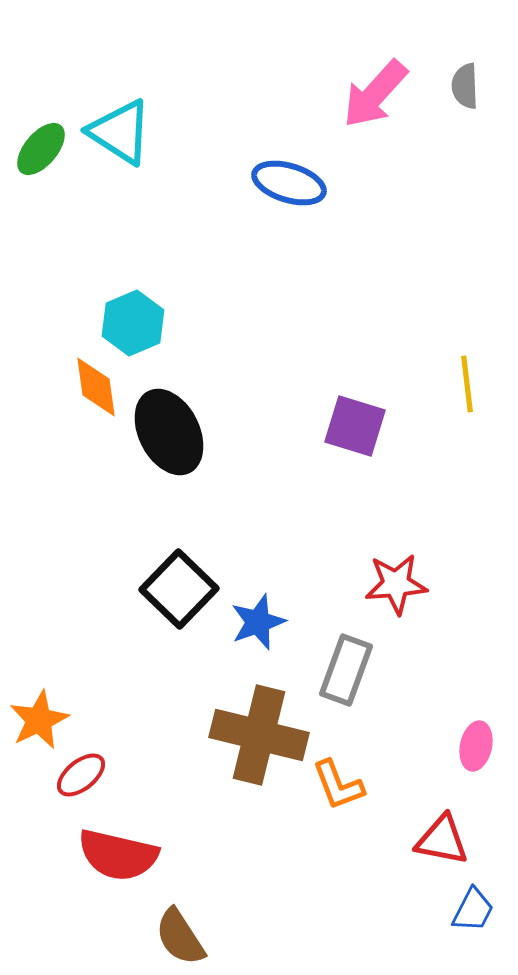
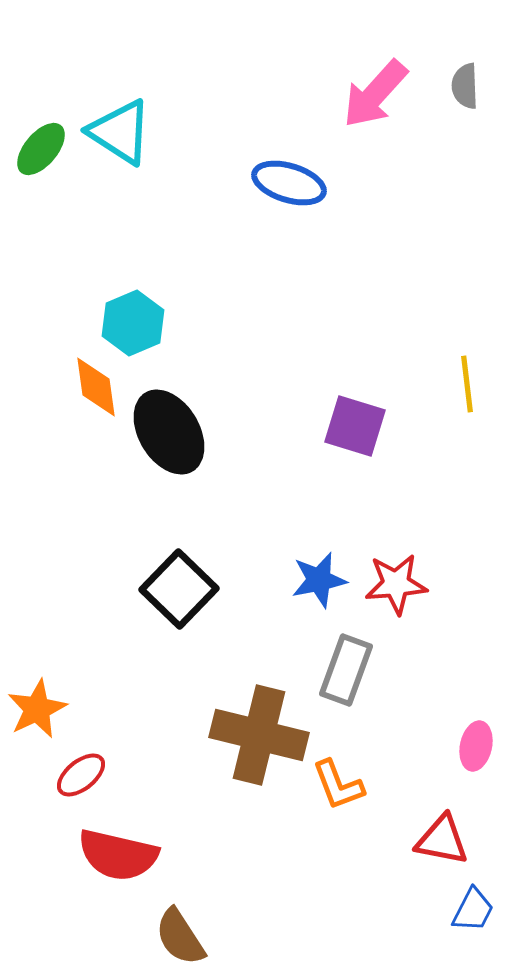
black ellipse: rotated 4 degrees counterclockwise
blue star: moved 61 px right, 42 px up; rotated 8 degrees clockwise
orange star: moved 2 px left, 11 px up
